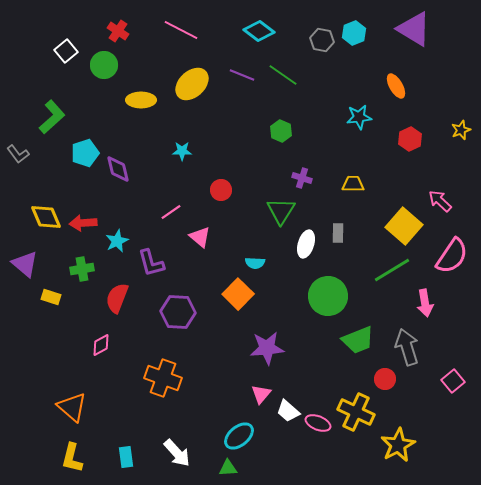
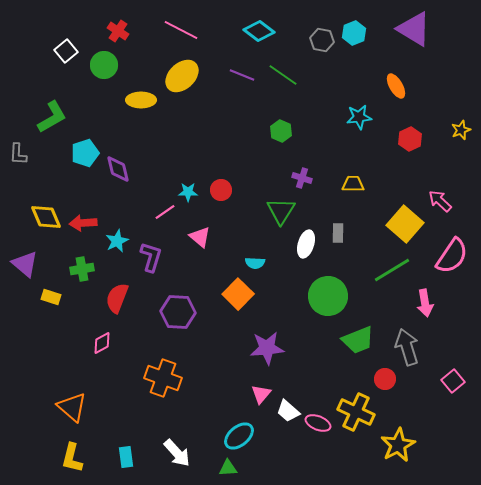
yellow ellipse at (192, 84): moved 10 px left, 8 px up
green L-shape at (52, 117): rotated 12 degrees clockwise
cyan star at (182, 151): moved 6 px right, 41 px down
gray L-shape at (18, 154): rotated 40 degrees clockwise
pink line at (171, 212): moved 6 px left
yellow square at (404, 226): moved 1 px right, 2 px up
purple L-shape at (151, 263): moved 6 px up; rotated 148 degrees counterclockwise
pink diamond at (101, 345): moved 1 px right, 2 px up
